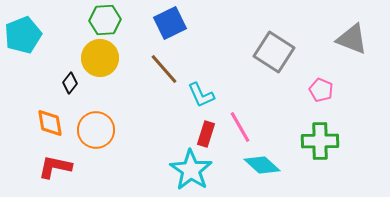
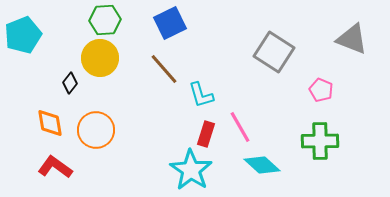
cyan L-shape: rotated 8 degrees clockwise
red L-shape: rotated 24 degrees clockwise
